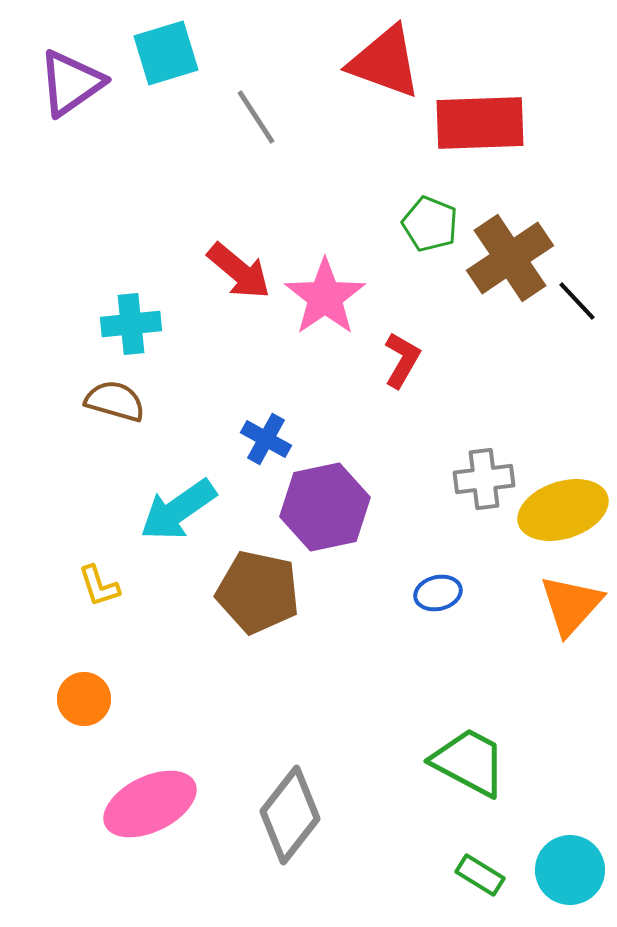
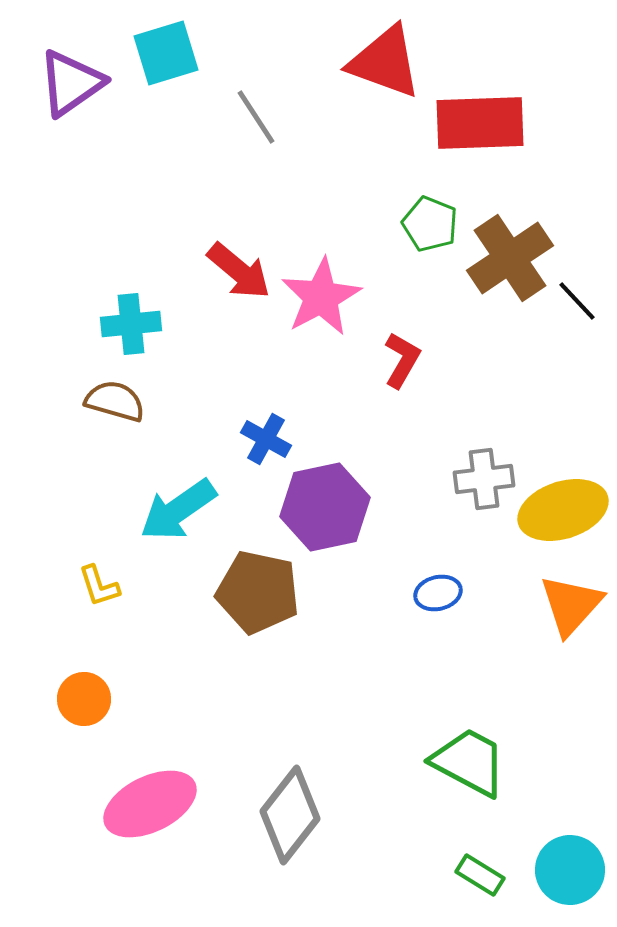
pink star: moved 4 px left; rotated 6 degrees clockwise
